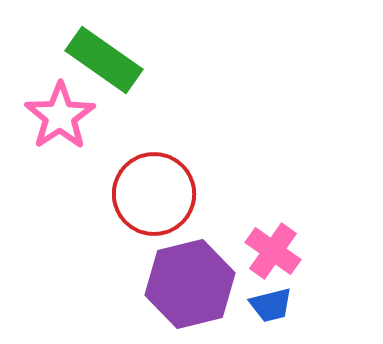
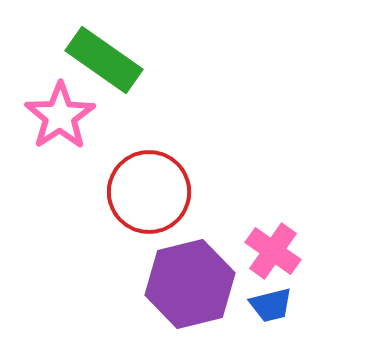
red circle: moved 5 px left, 2 px up
